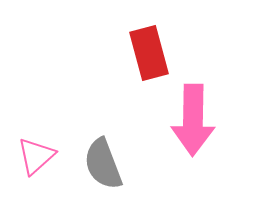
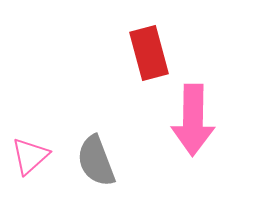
pink triangle: moved 6 px left
gray semicircle: moved 7 px left, 3 px up
